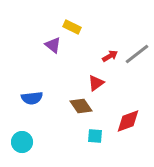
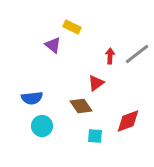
red arrow: rotated 56 degrees counterclockwise
cyan circle: moved 20 px right, 16 px up
